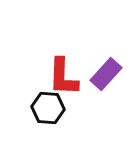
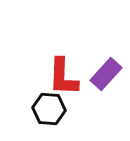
black hexagon: moved 1 px right, 1 px down
